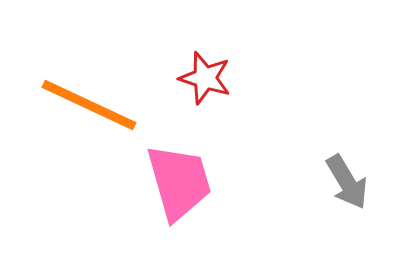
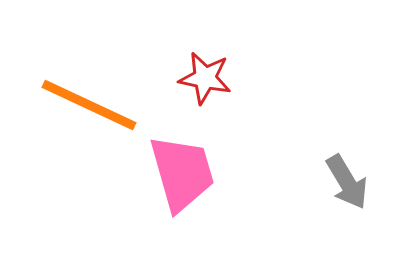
red star: rotated 6 degrees counterclockwise
pink trapezoid: moved 3 px right, 9 px up
